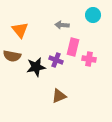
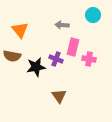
purple cross: moved 1 px up
brown triangle: rotated 42 degrees counterclockwise
